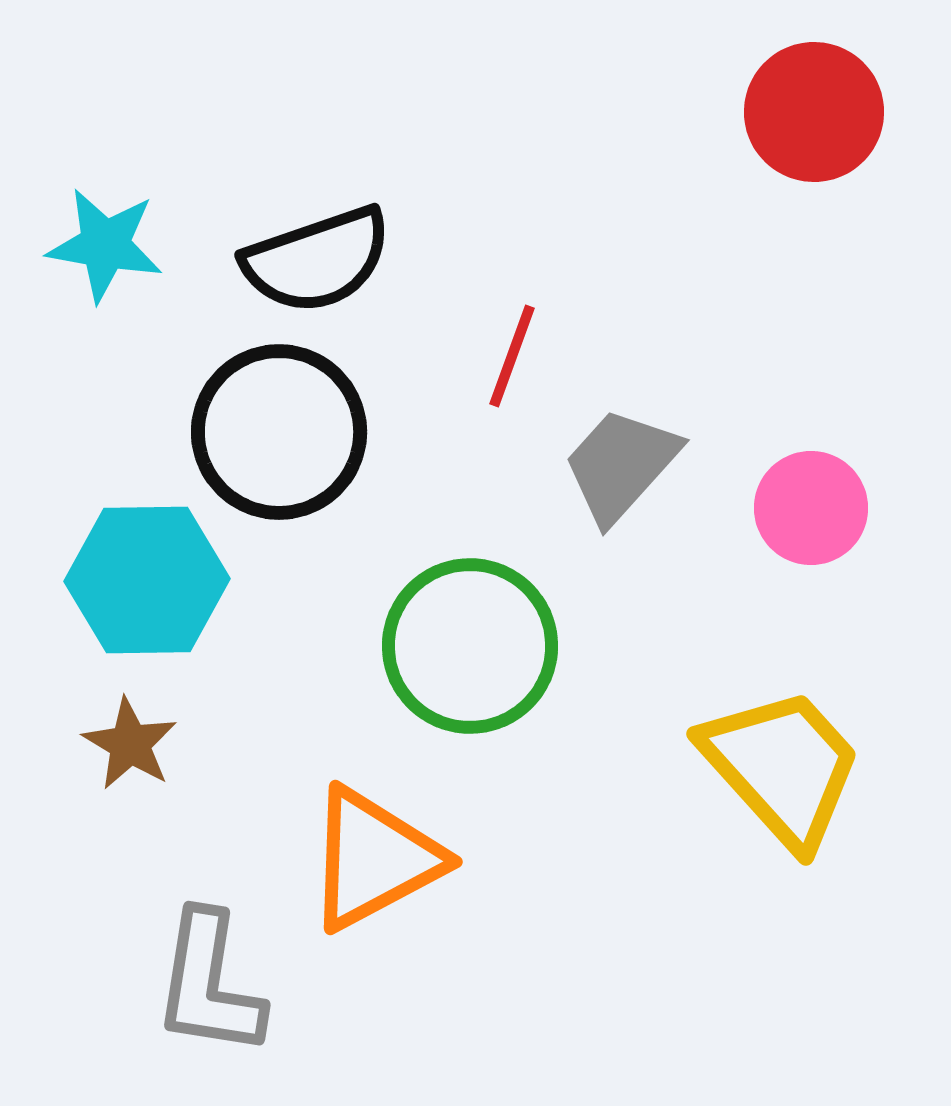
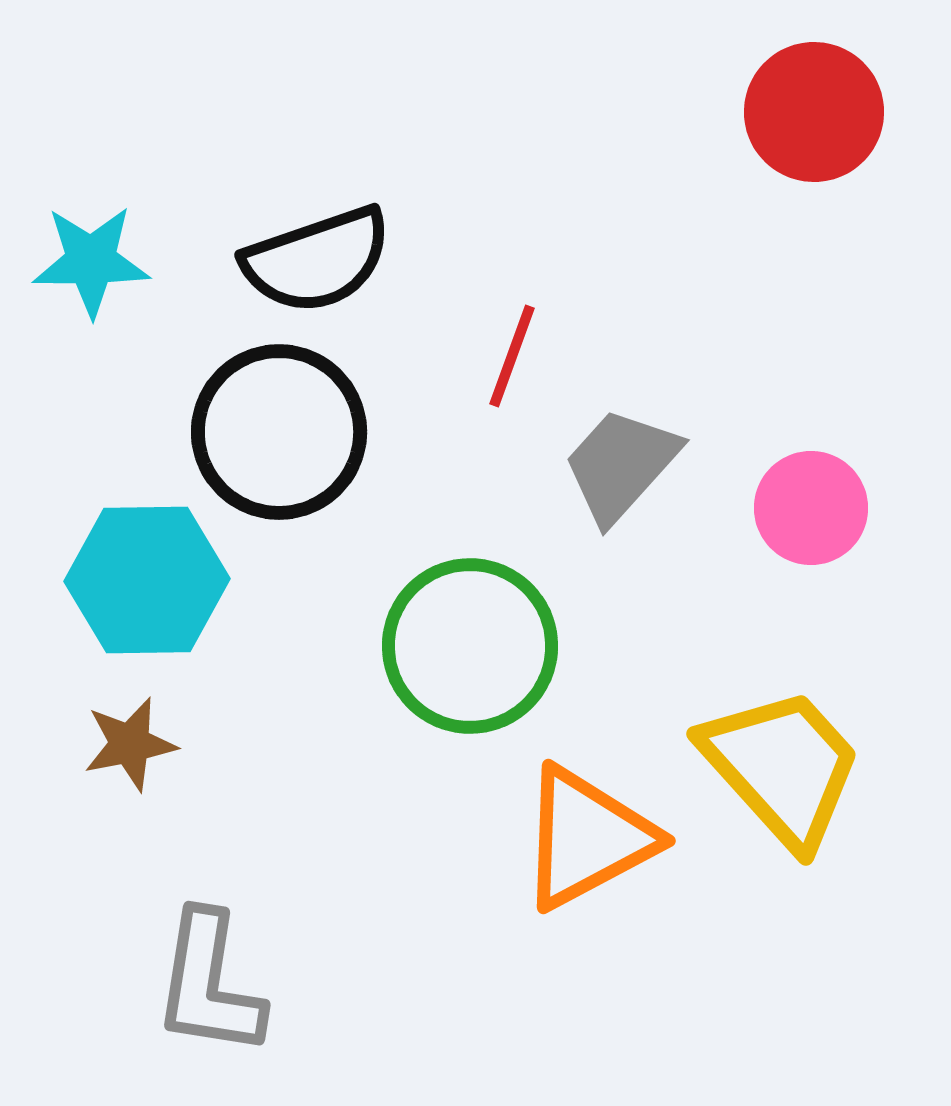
cyan star: moved 14 px left, 16 px down; rotated 10 degrees counterclockwise
brown star: rotated 30 degrees clockwise
orange triangle: moved 213 px right, 21 px up
